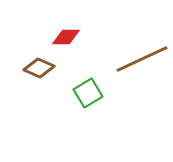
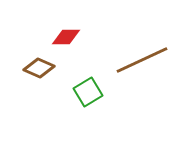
brown line: moved 1 px down
green square: moved 1 px up
